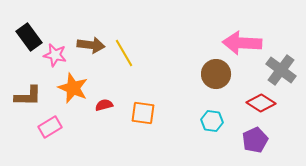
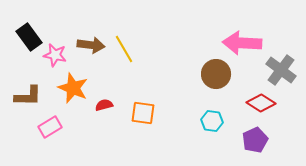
yellow line: moved 4 px up
